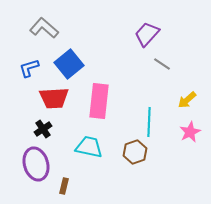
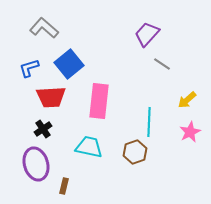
red trapezoid: moved 3 px left, 1 px up
